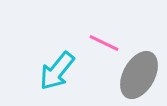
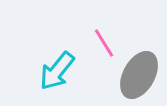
pink line: rotated 32 degrees clockwise
